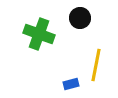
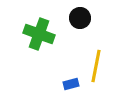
yellow line: moved 1 px down
